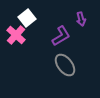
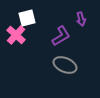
white square: rotated 24 degrees clockwise
gray ellipse: rotated 30 degrees counterclockwise
